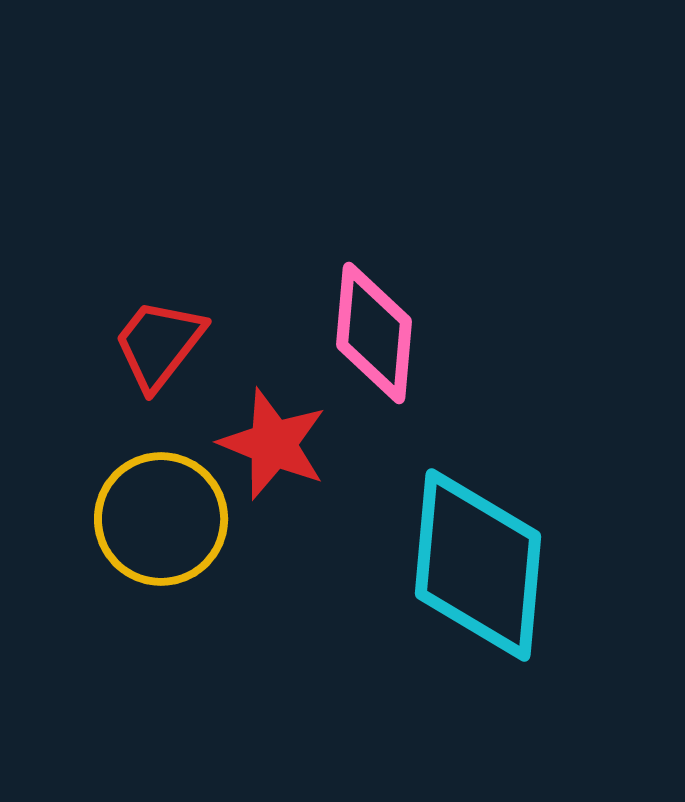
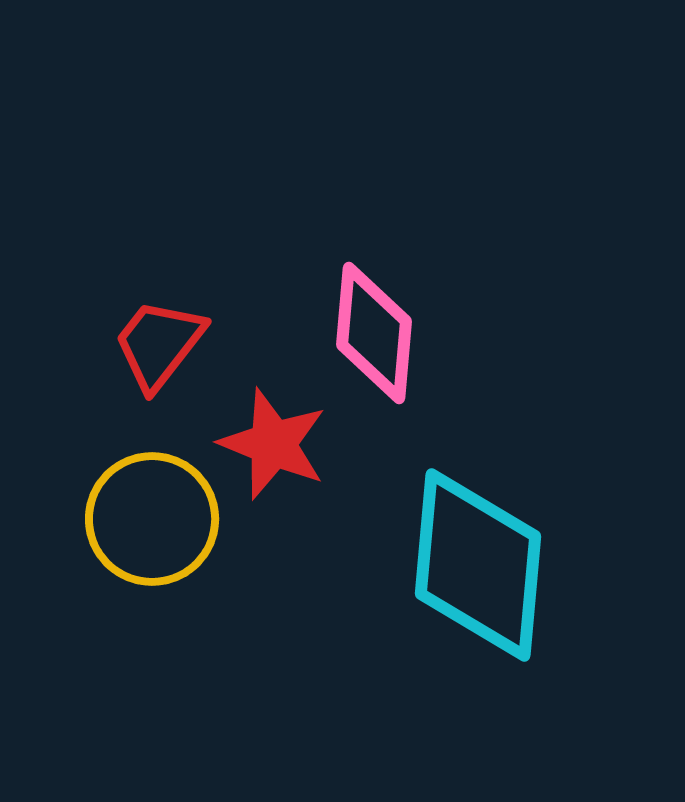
yellow circle: moved 9 px left
